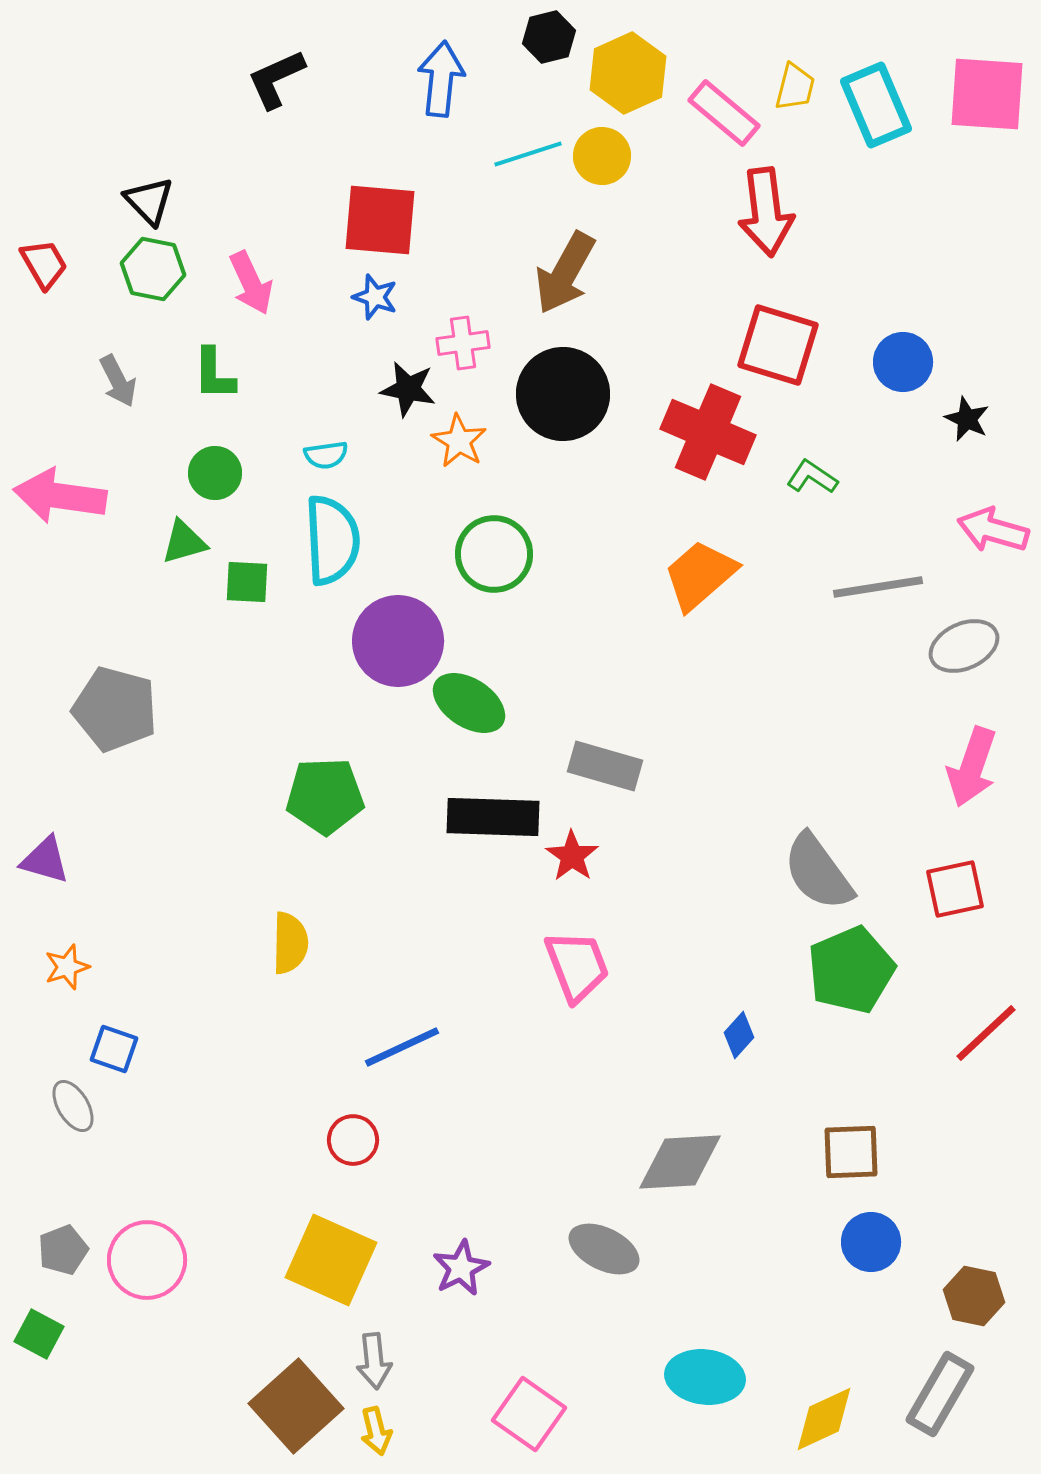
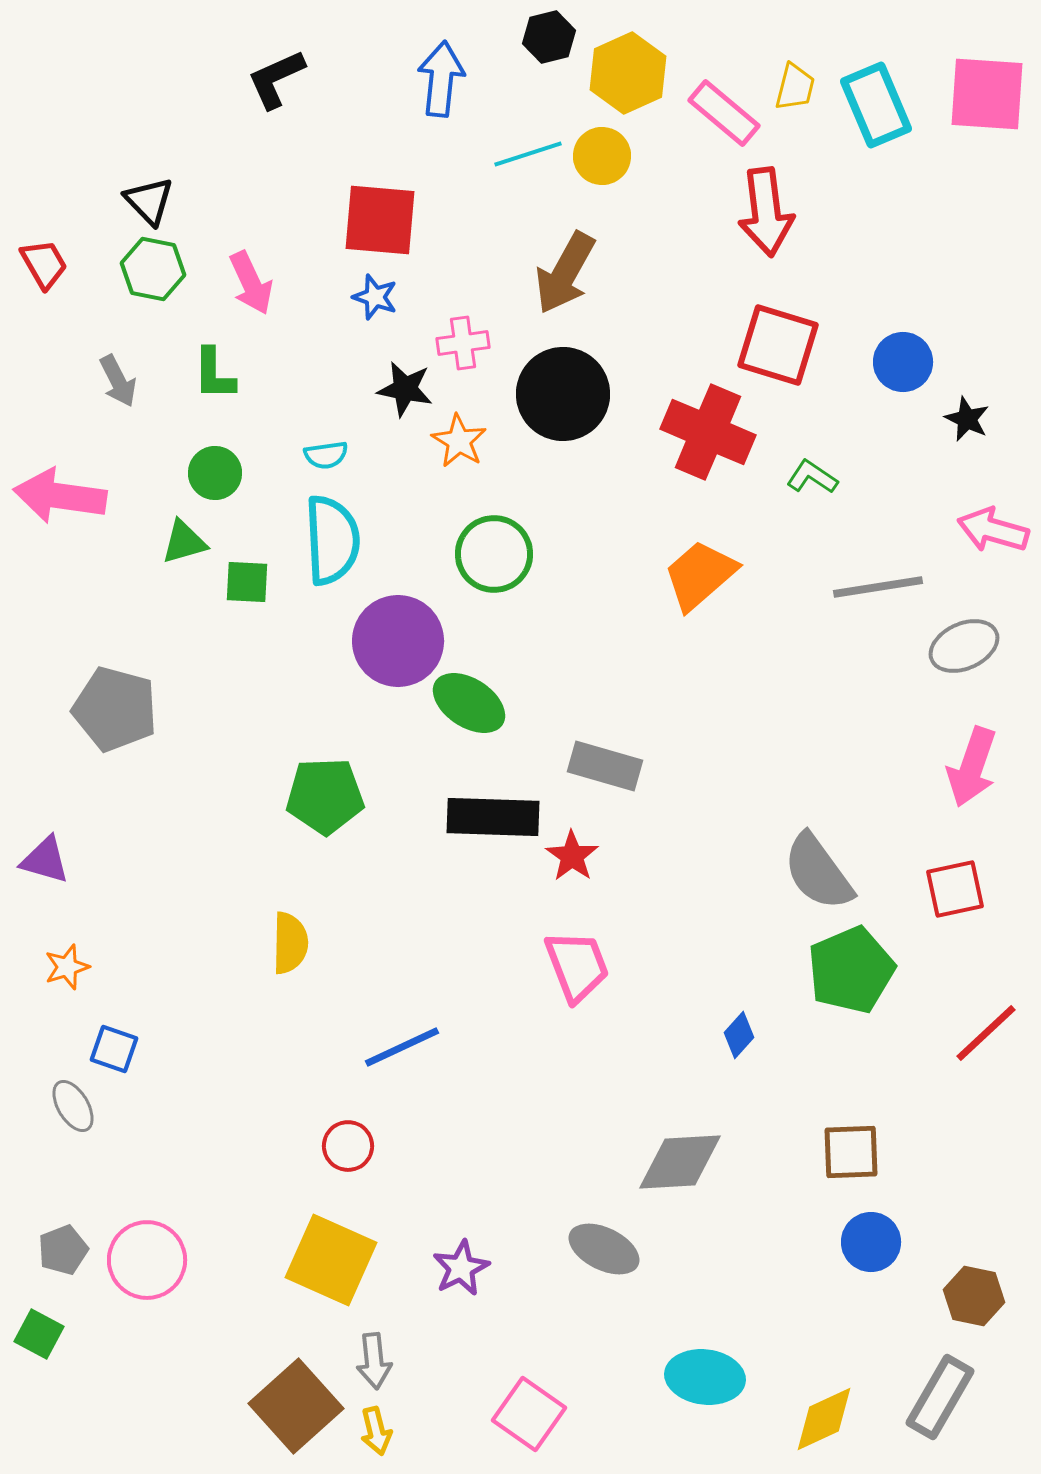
black star at (408, 389): moved 3 px left
red circle at (353, 1140): moved 5 px left, 6 px down
gray rectangle at (940, 1394): moved 3 px down
